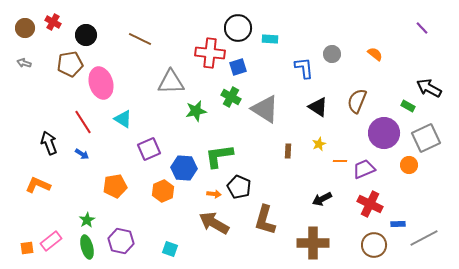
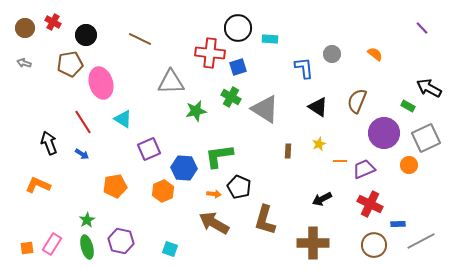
gray line at (424, 238): moved 3 px left, 3 px down
pink rectangle at (51, 241): moved 1 px right, 3 px down; rotated 20 degrees counterclockwise
